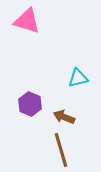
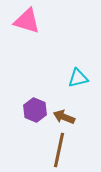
purple hexagon: moved 5 px right, 6 px down
brown line: moved 2 px left; rotated 28 degrees clockwise
